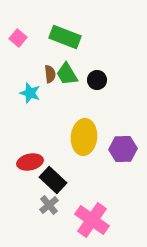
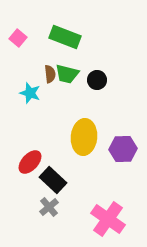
green trapezoid: rotated 45 degrees counterclockwise
red ellipse: rotated 35 degrees counterclockwise
gray cross: moved 2 px down
pink cross: moved 16 px right, 1 px up
